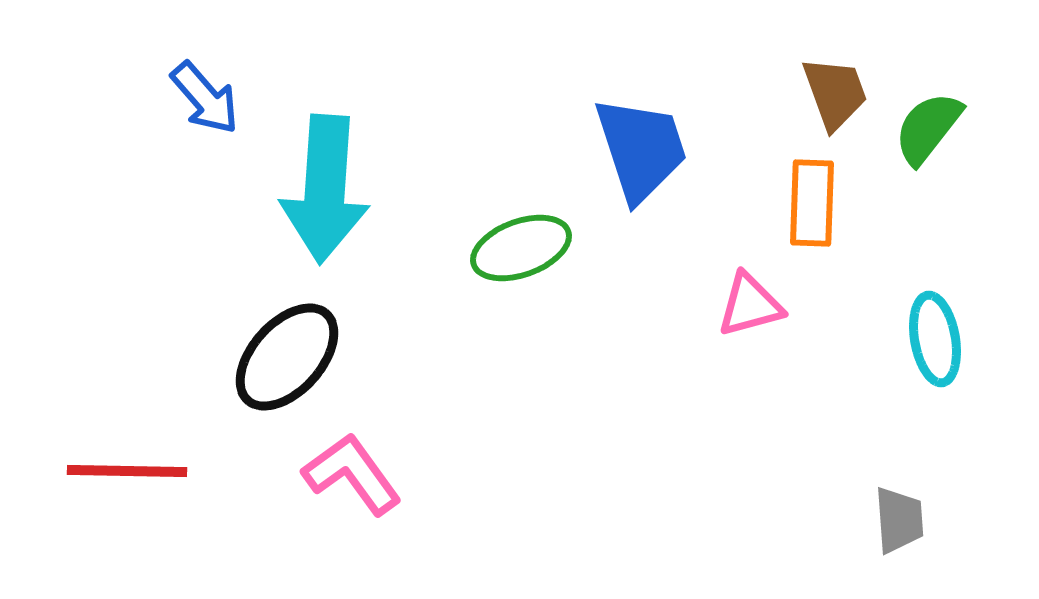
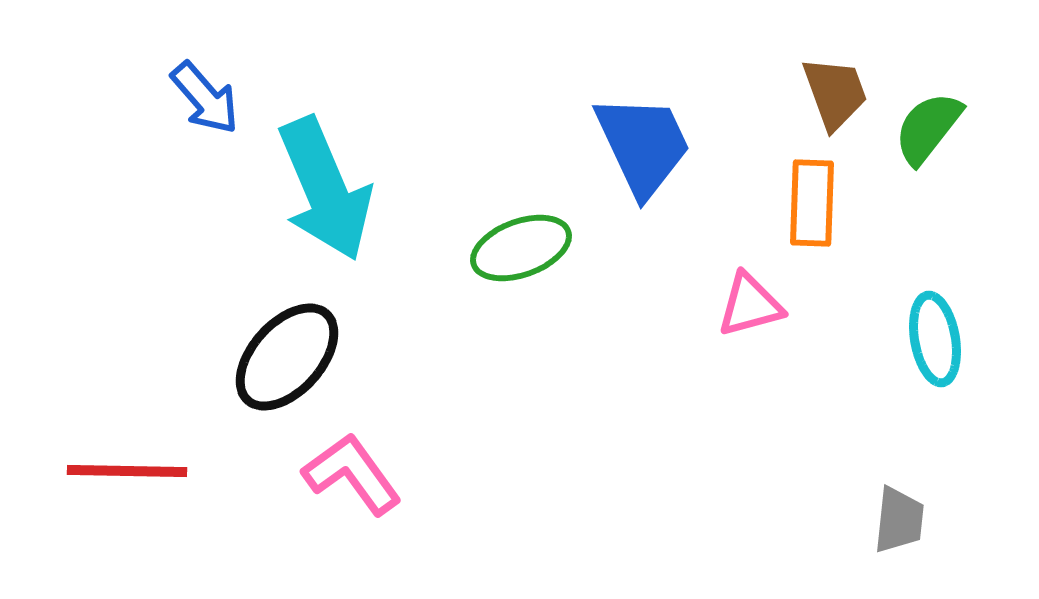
blue trapezoid: moved 2 px right, 4 px up; rotated 7 degrees counterclockwise
cyan arrow: rotated 27 degrees counterclockwise
gray trapezoid: rotated 10 degrees clockwise
